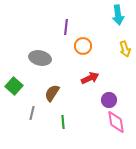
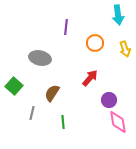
orange circle: moved 12 px right, 3 px up
red arrow: rotated 24 degrees counterclockwise
pink diamond: moved 2 px right
